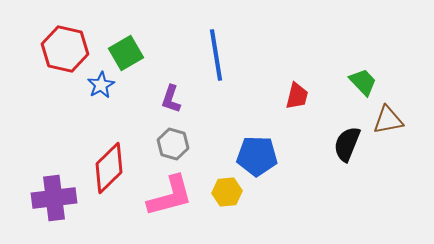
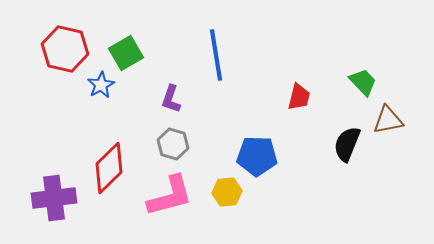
red trapezoid: moved 2 px right, 1 px down
